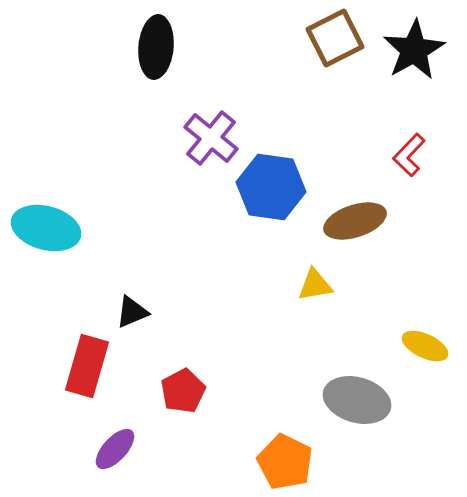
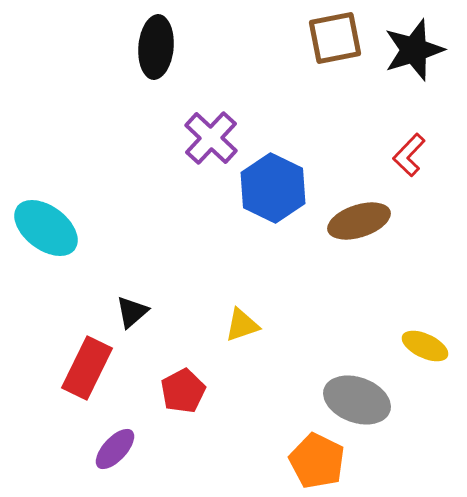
brown square: rotated 16 degrees clockwise
black star: rotated 12 degrees clockwise
purple cross: rotated 4 degrees clockwise
blue hexagon: moved 2 px right, 1 px down; rotated 18 degrees clockwise
brown ellipse: moved 4 px right
cyan ellipse: rotated 22 degrees clockwise
yellow triangle: moved 73 px left, 40 px down; rotated 9 degrees counterclockwise
black triangle: rotated 18 degrees counterclockwise
red rectangle: moved 2 px down; rotated 10 degrees clockwise
gray ellipse: rotated 4 degrees clockwise
orange pentagon: moved 32 px right, 1 px up
